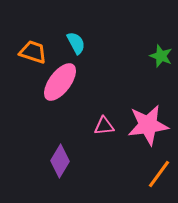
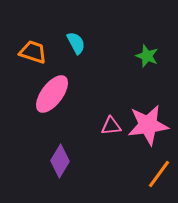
green star: moved 14 px left
pink ellipse: moved 8 px left, 12 px down
pink triangle: moved 7 px right
